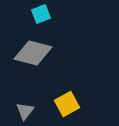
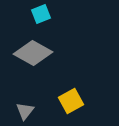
gray diamond: rotated 15 degrees clockwise
yellow square: moved 4 px right, 3 px up
